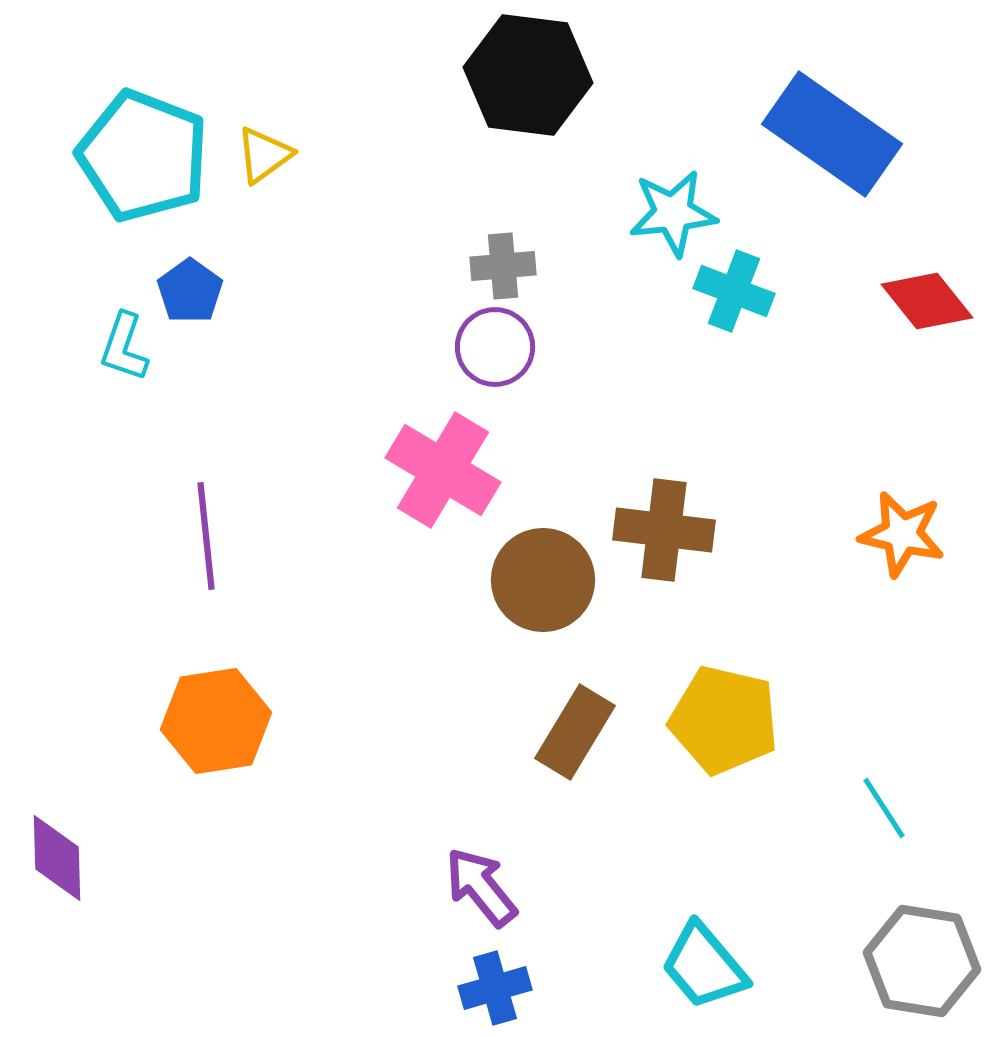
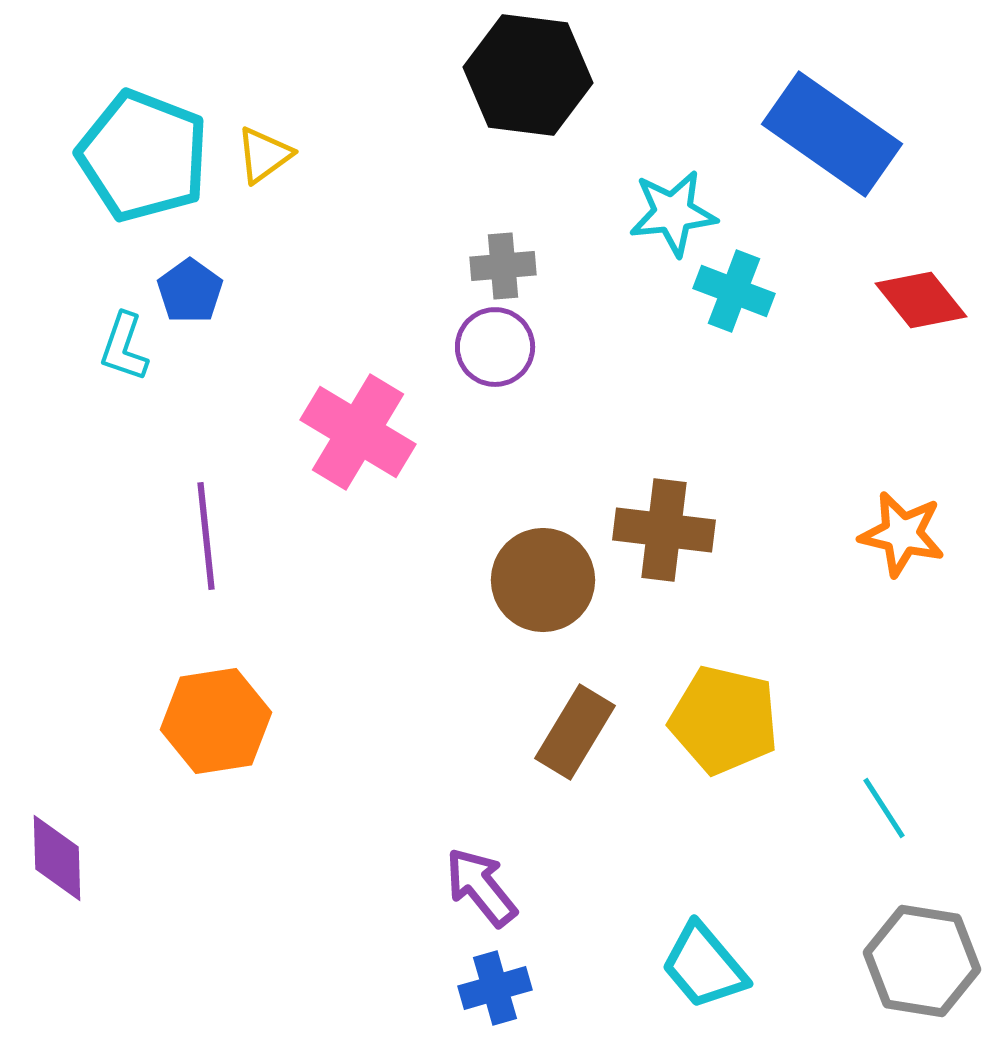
red diamond: moved 6 px left, 1 px up
pink cross: moved 85 px left, 38 px up
